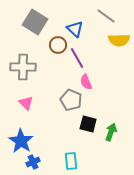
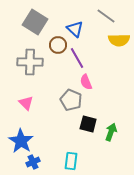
gray cross: moved 7 px right, 5 px up
cyan rectangle: rotated 12 degrees clockwise
